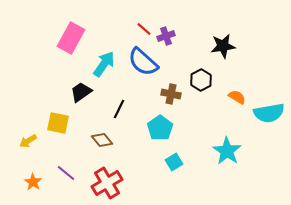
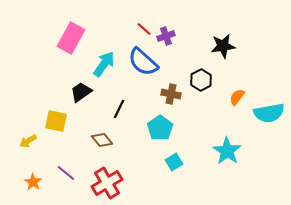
orange semicircle: rotated 84 degrees counterclockwise
yellow square: moved 2 px left, 2 px up
